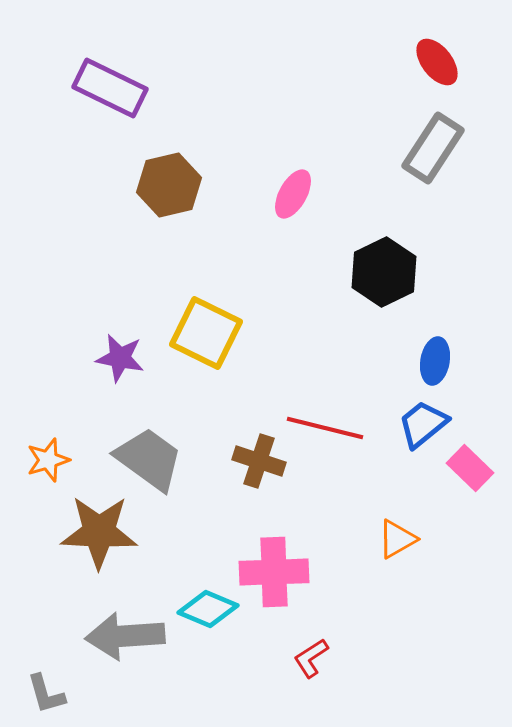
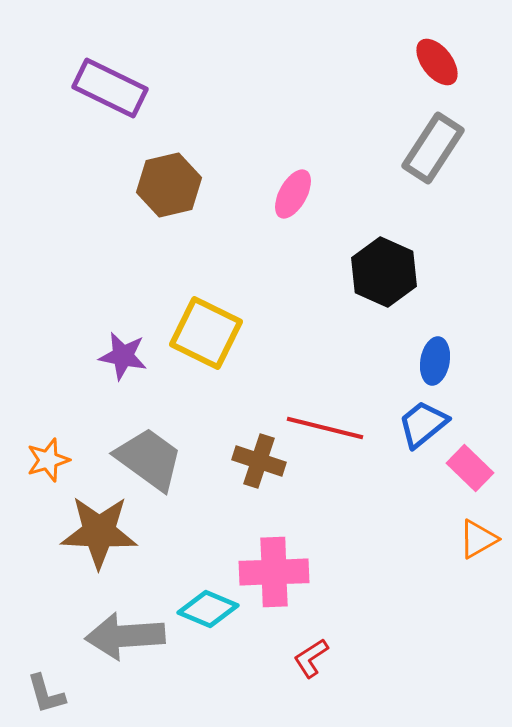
black hexagon: rotated 10 degrees counterclockwise
purple star: moved 3 px right, 2 px up
orange triangle: moved 81 px right
